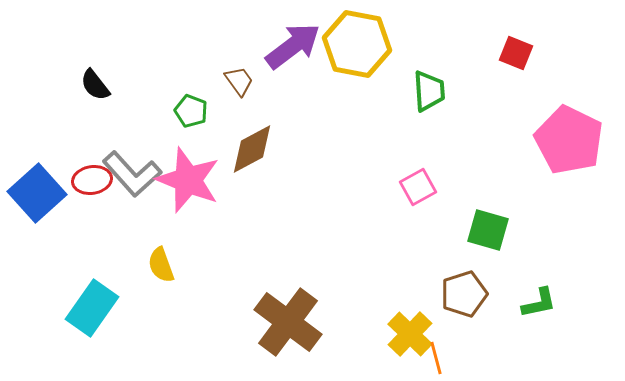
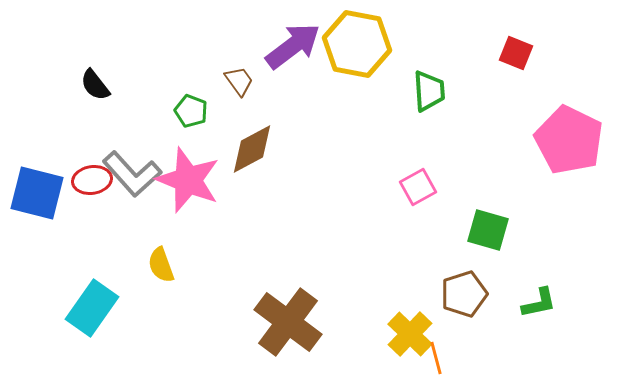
blue square: rotated 34 degrees counterclockwise
